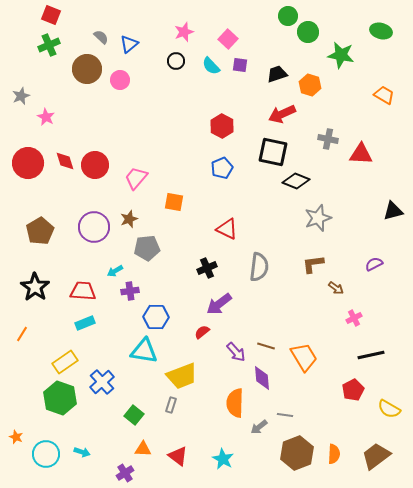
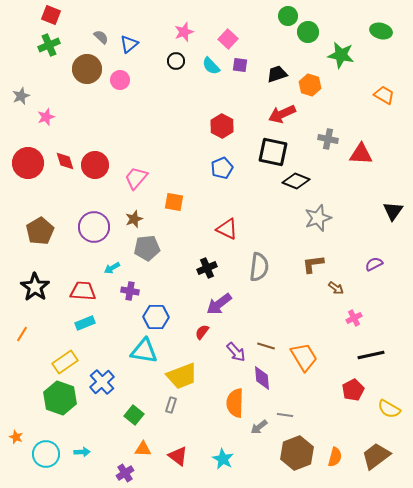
pink star at (46, 117): rotated 24 degrees clockwise
black triangle at (393, 211): rotated 40 degrees counterclockwise
brown star at (129, 219): moved 5 px right
cyan arrow at (115, 271): moved 3 px left, 3 px up
purple cross at (130, 291): rotated 18 degrees clockwise
red semicircle at (202, 332): rotated 14 degrees counterclockwise
cyan arrow at (82, 452): rotated 21 degrees counterclockwise
orange semicircle at (334, 454): moved 1 px right, 3 px down; rotated 12 degrees clockwise
